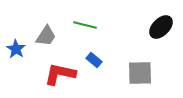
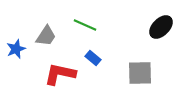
green line: rotated 10 degrees clockwise
blue star: rotated 18 degrees clockwise
blue rectangle: moved 1 px left, 2 px up
